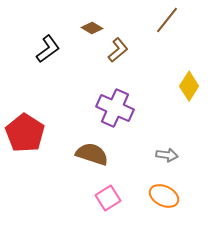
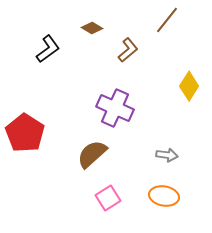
brown L-shape: moved 10 px right
brown semicircle: rotated 60 degrees counterclockwise
orange ellipse: rotated 16 degrees counterclockwise
